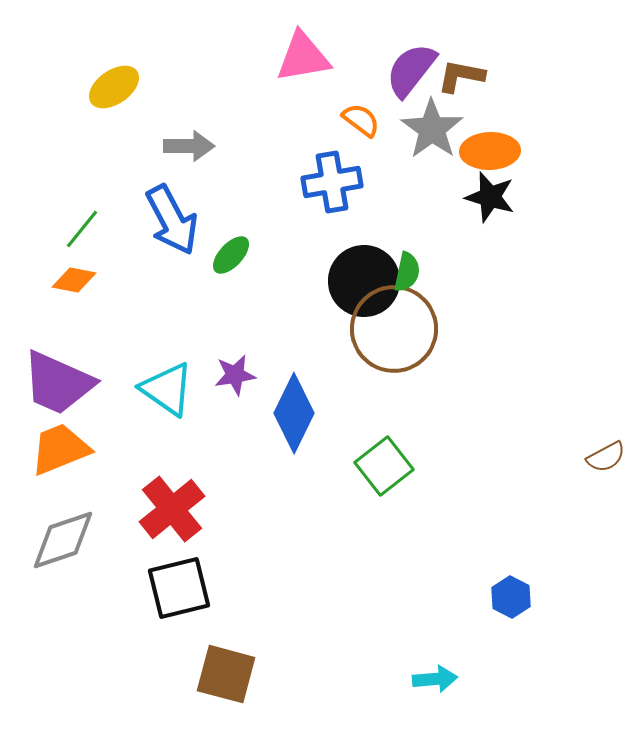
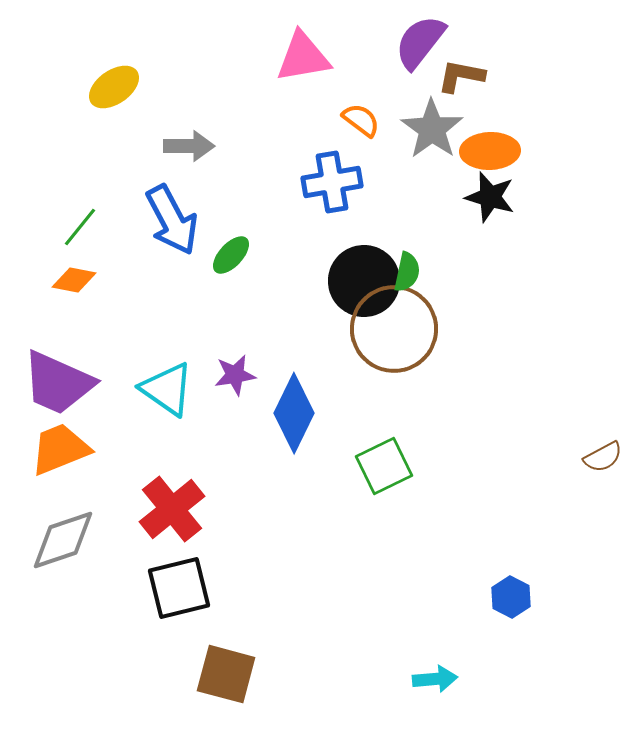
purple semicircle: moved 9 px right, 28 px up
green line: moved 2 px left, 2 px up
brown semicircle: moved 3 px left
green square: rotated 12 degrees clockwise
